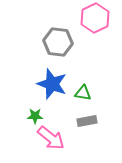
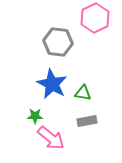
blue star: rotated 8 degrees clockwise
